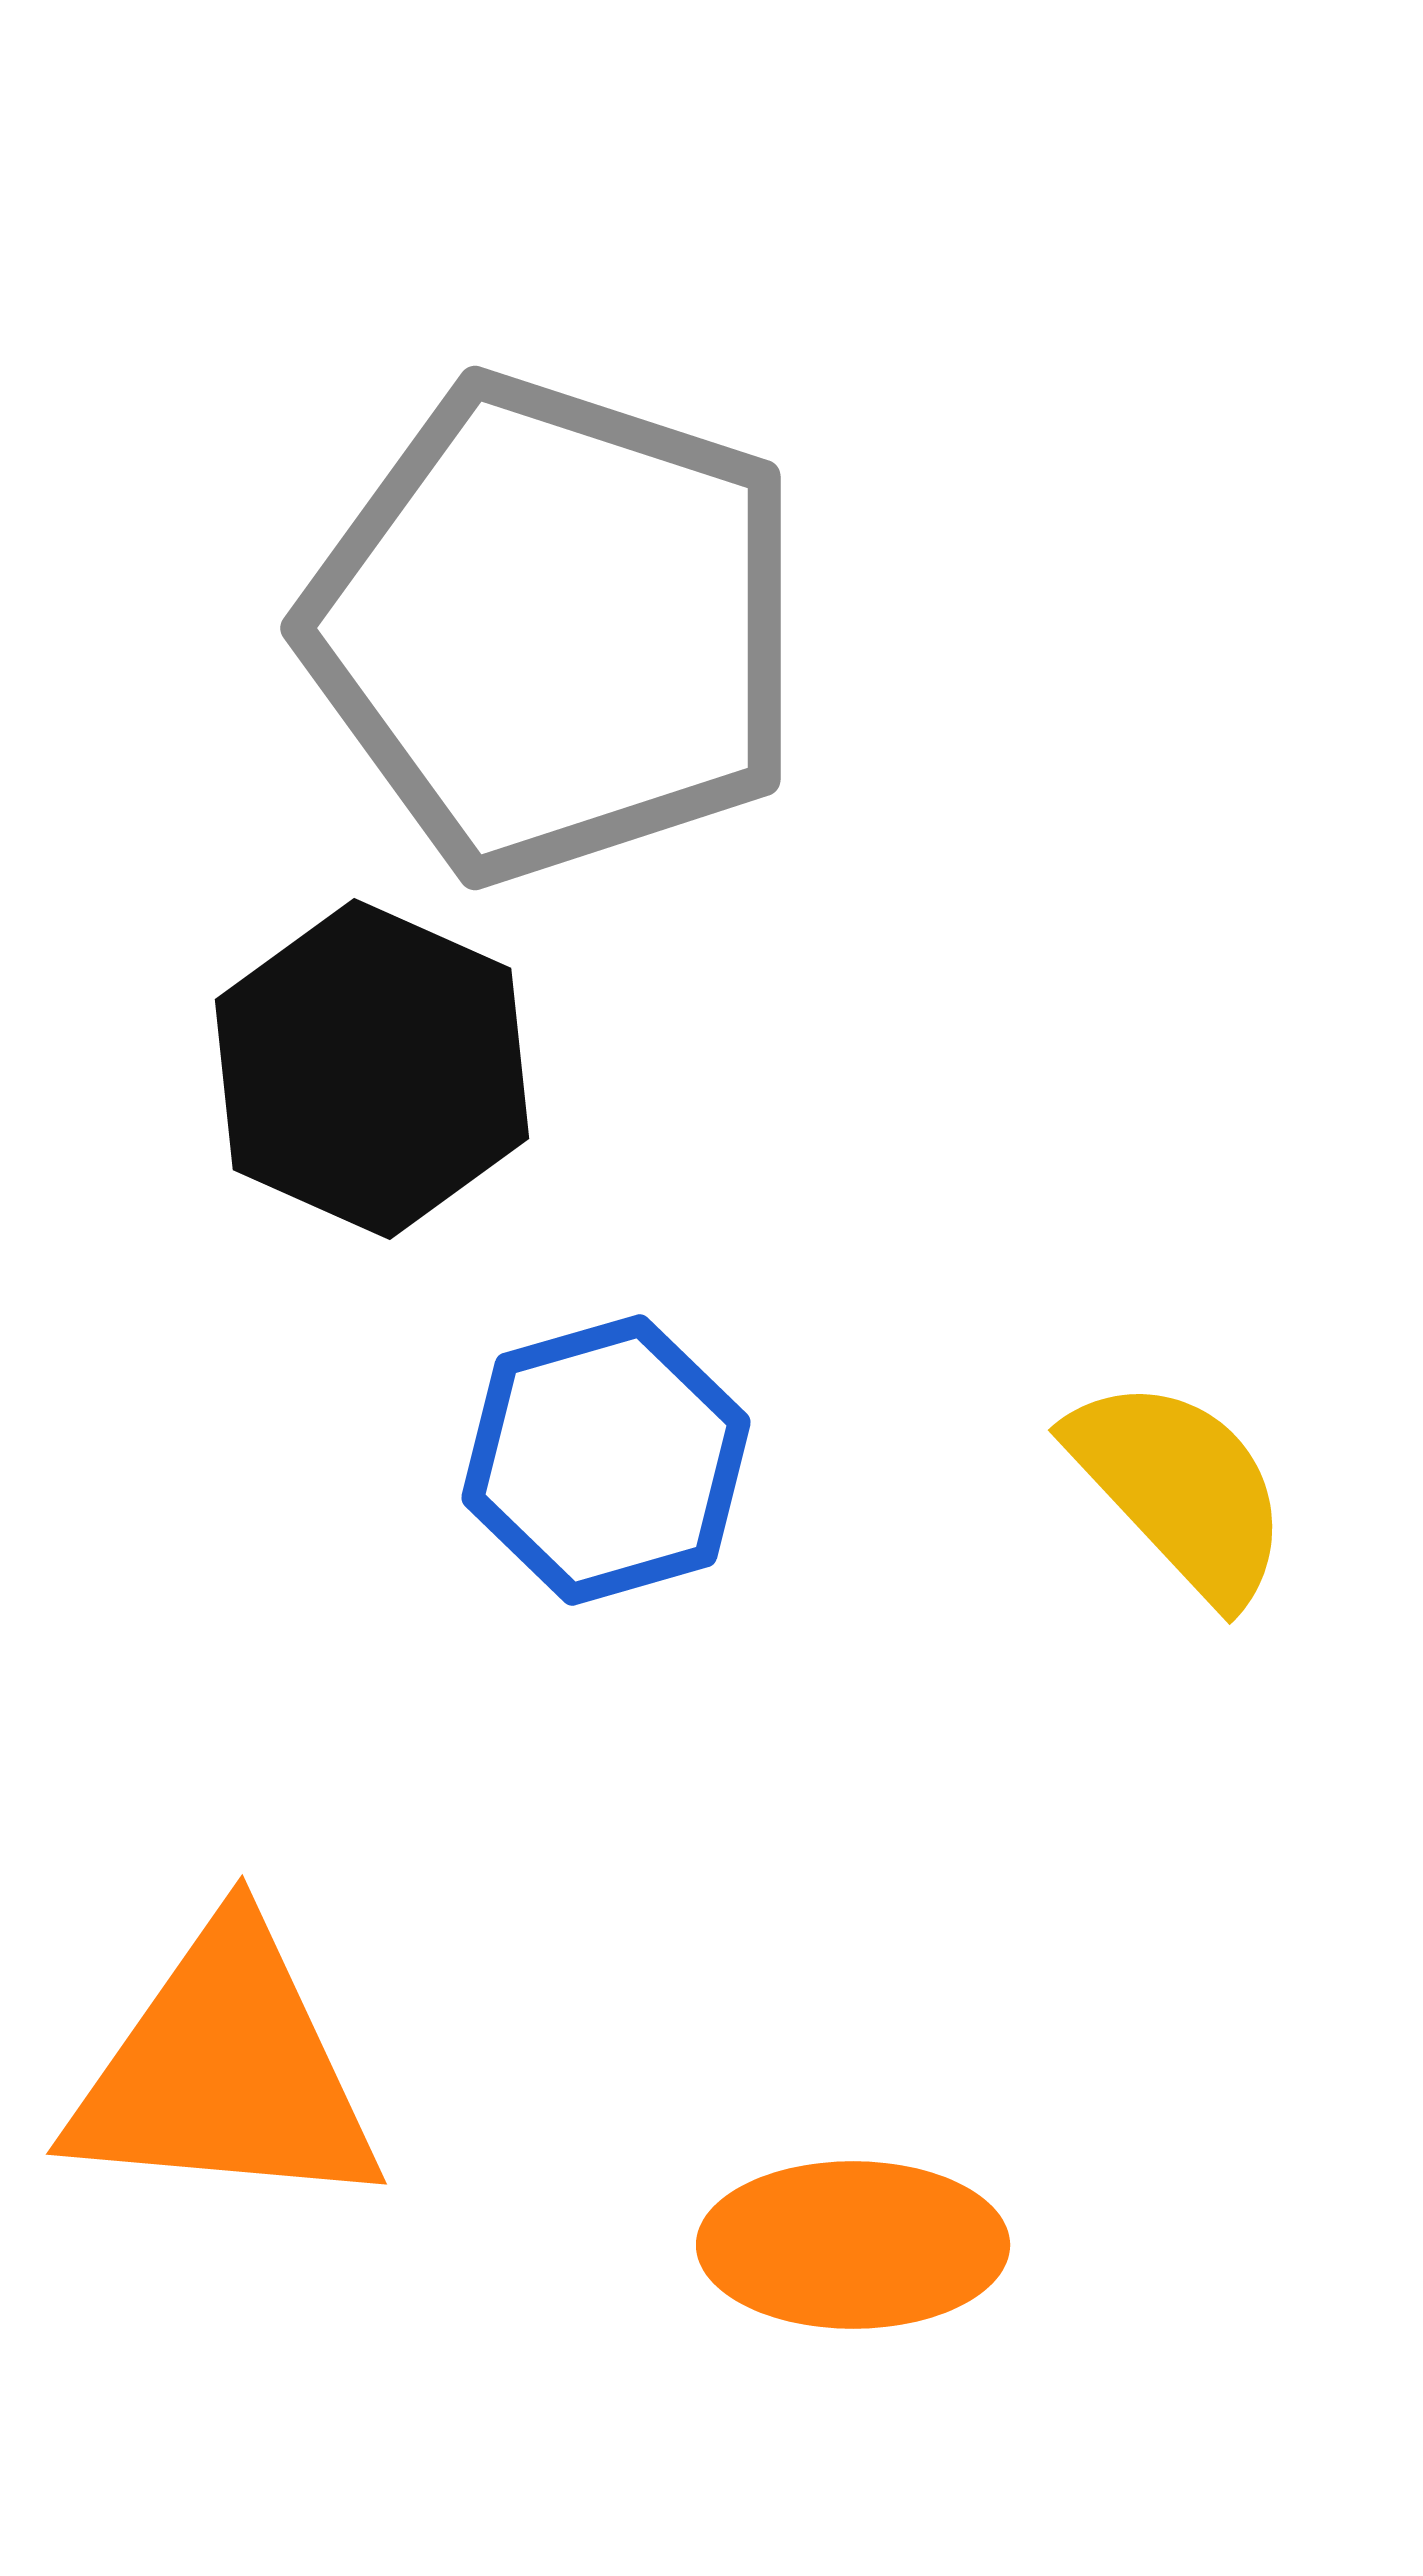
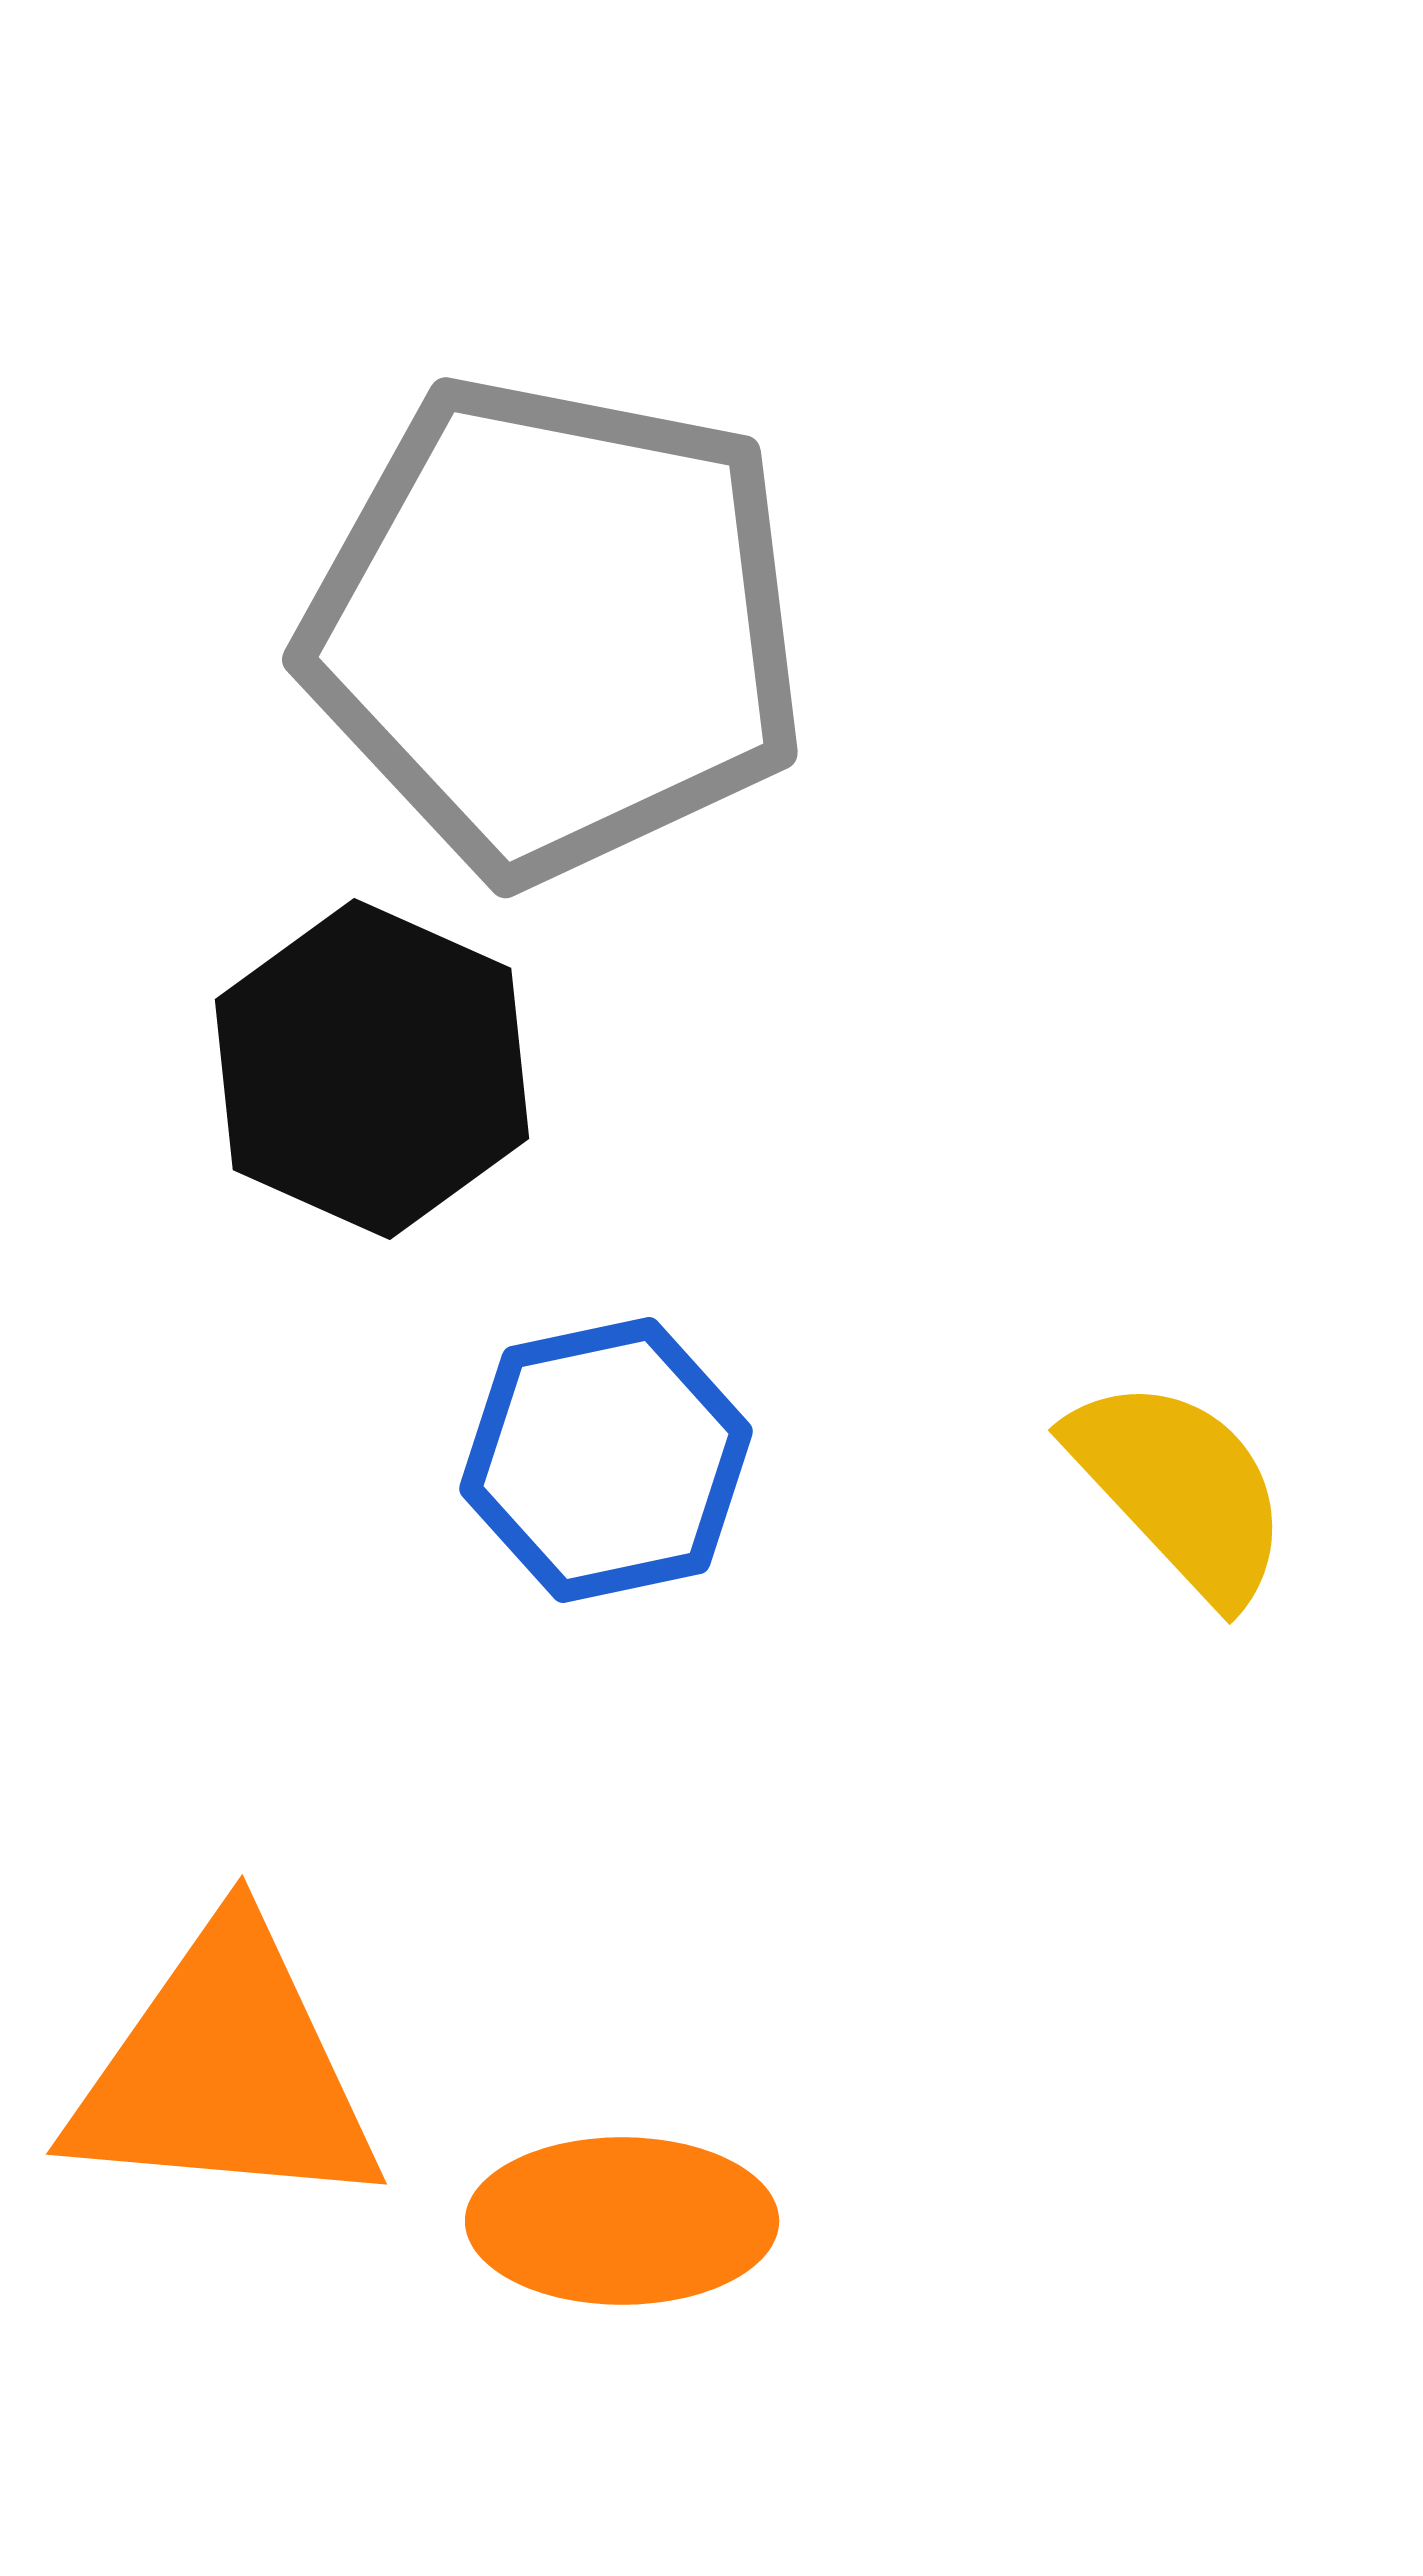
gray pentagon: rotated 7 degrees counterclockwise
blue hexagon: rotated 4 degrees clockwise
orange ellipse: moved 231 px left, 24 px up
